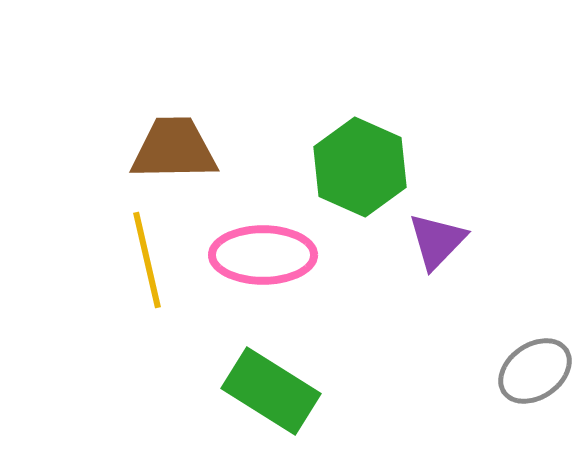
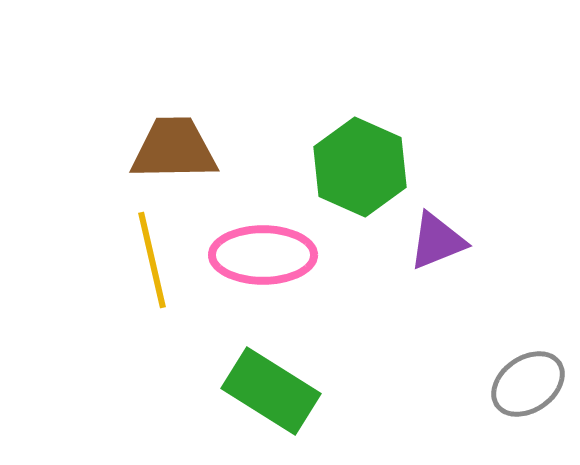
purple triangle: rotated 24 degrees clockwise
yellow line: moved 5 px right
gray ellipse: moved 7 px left, 13 px down
